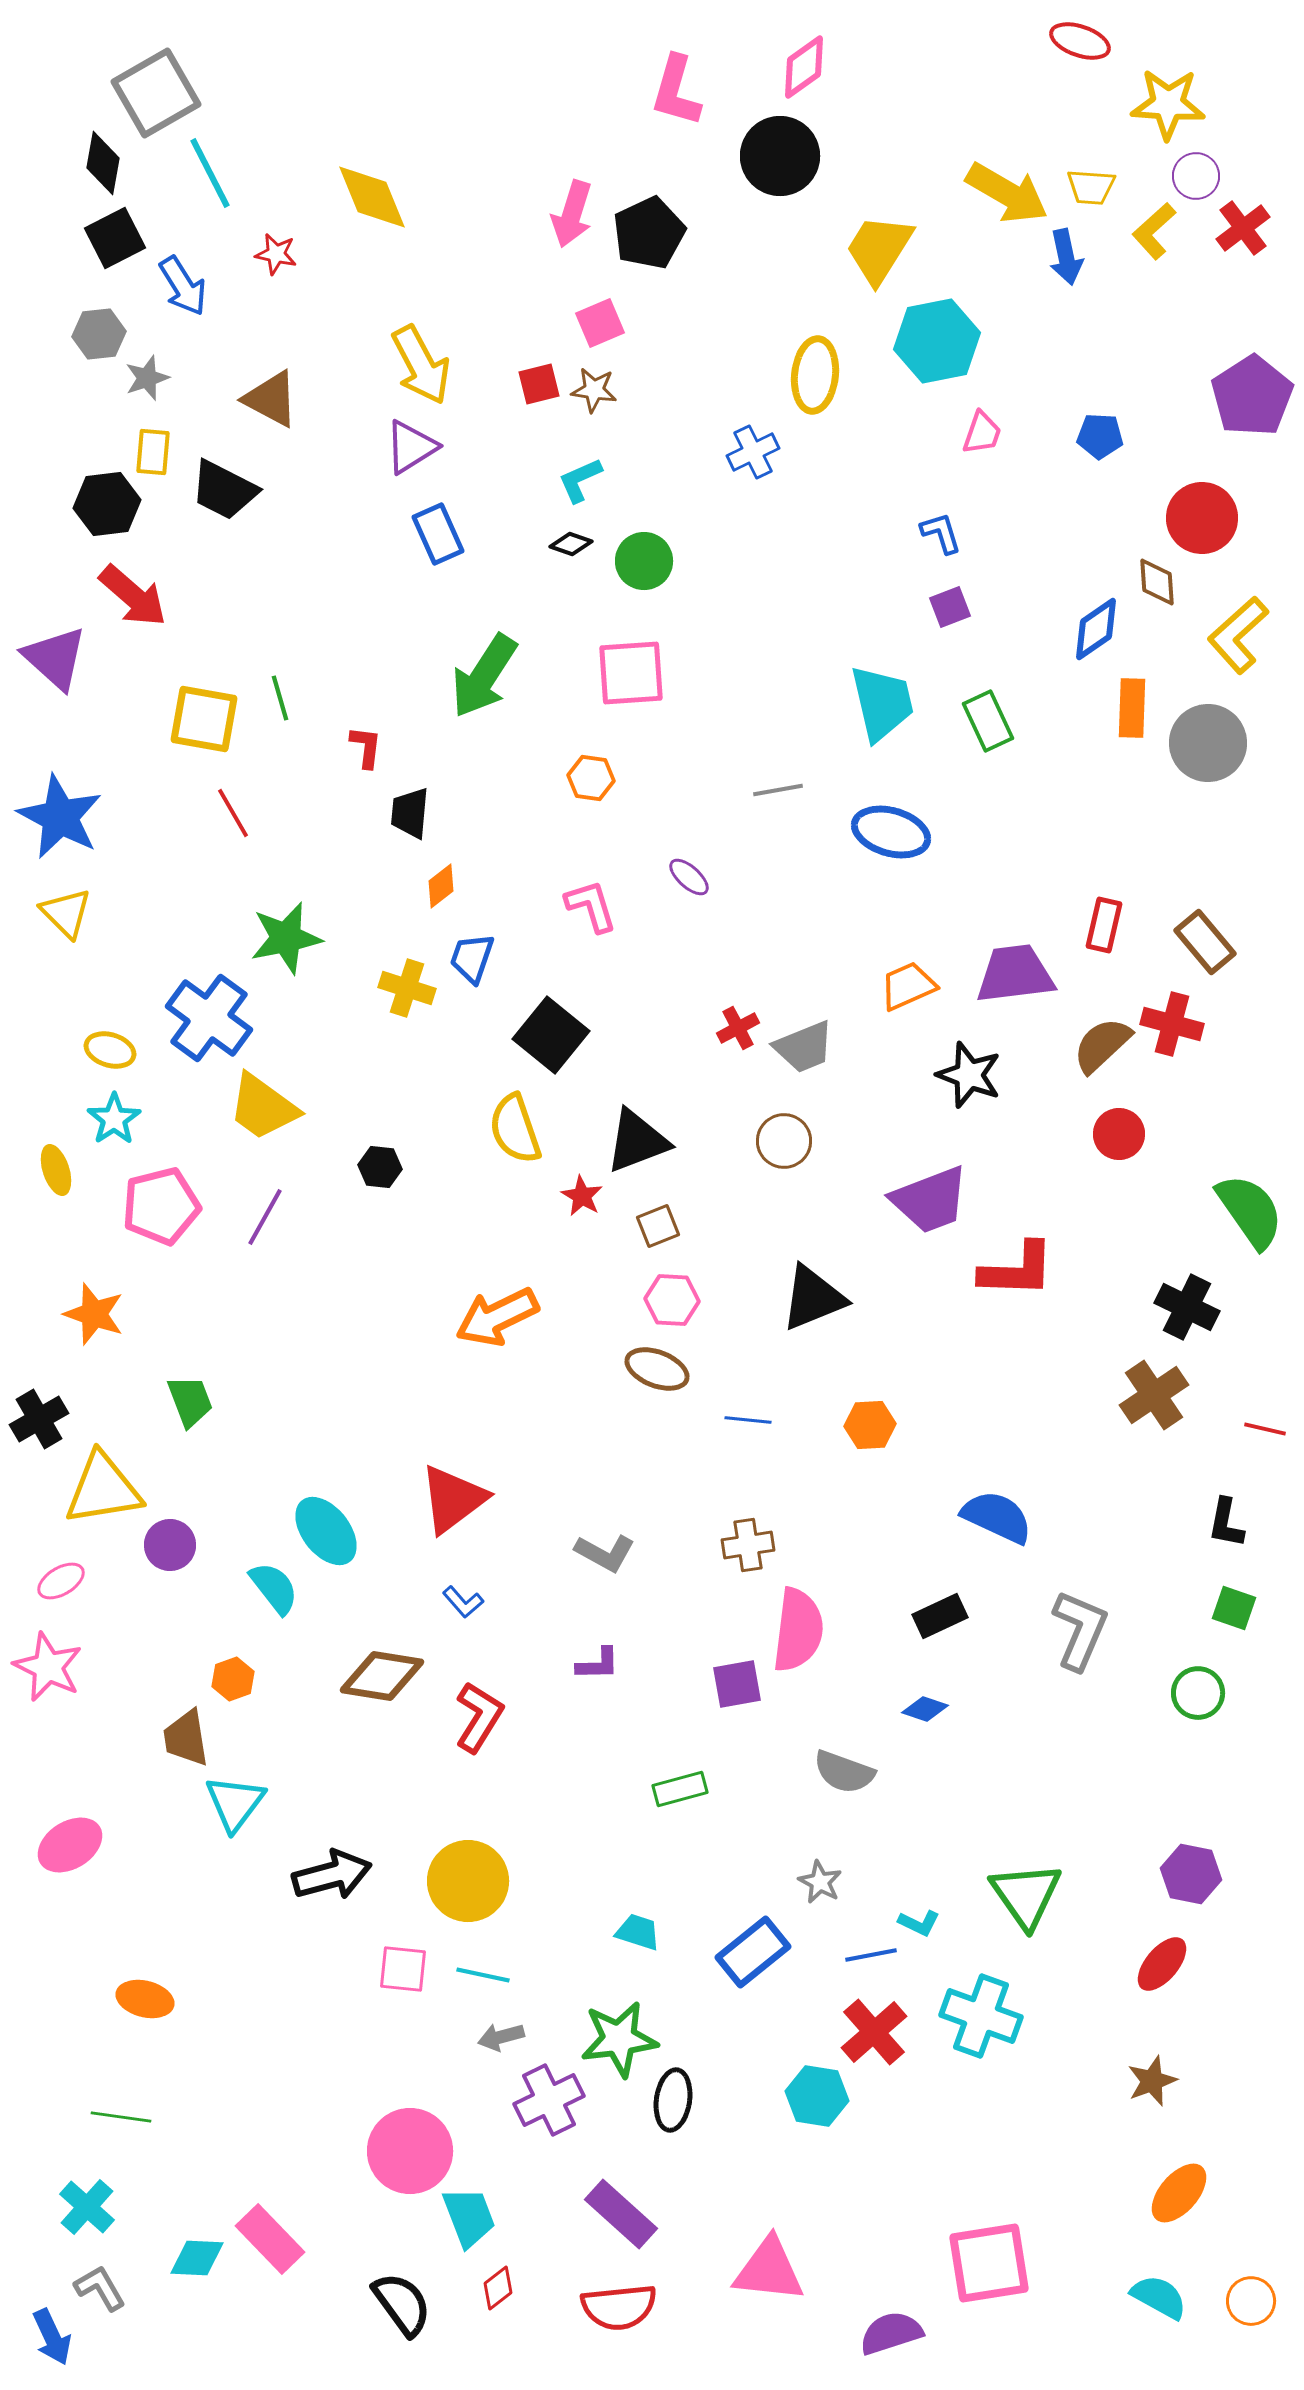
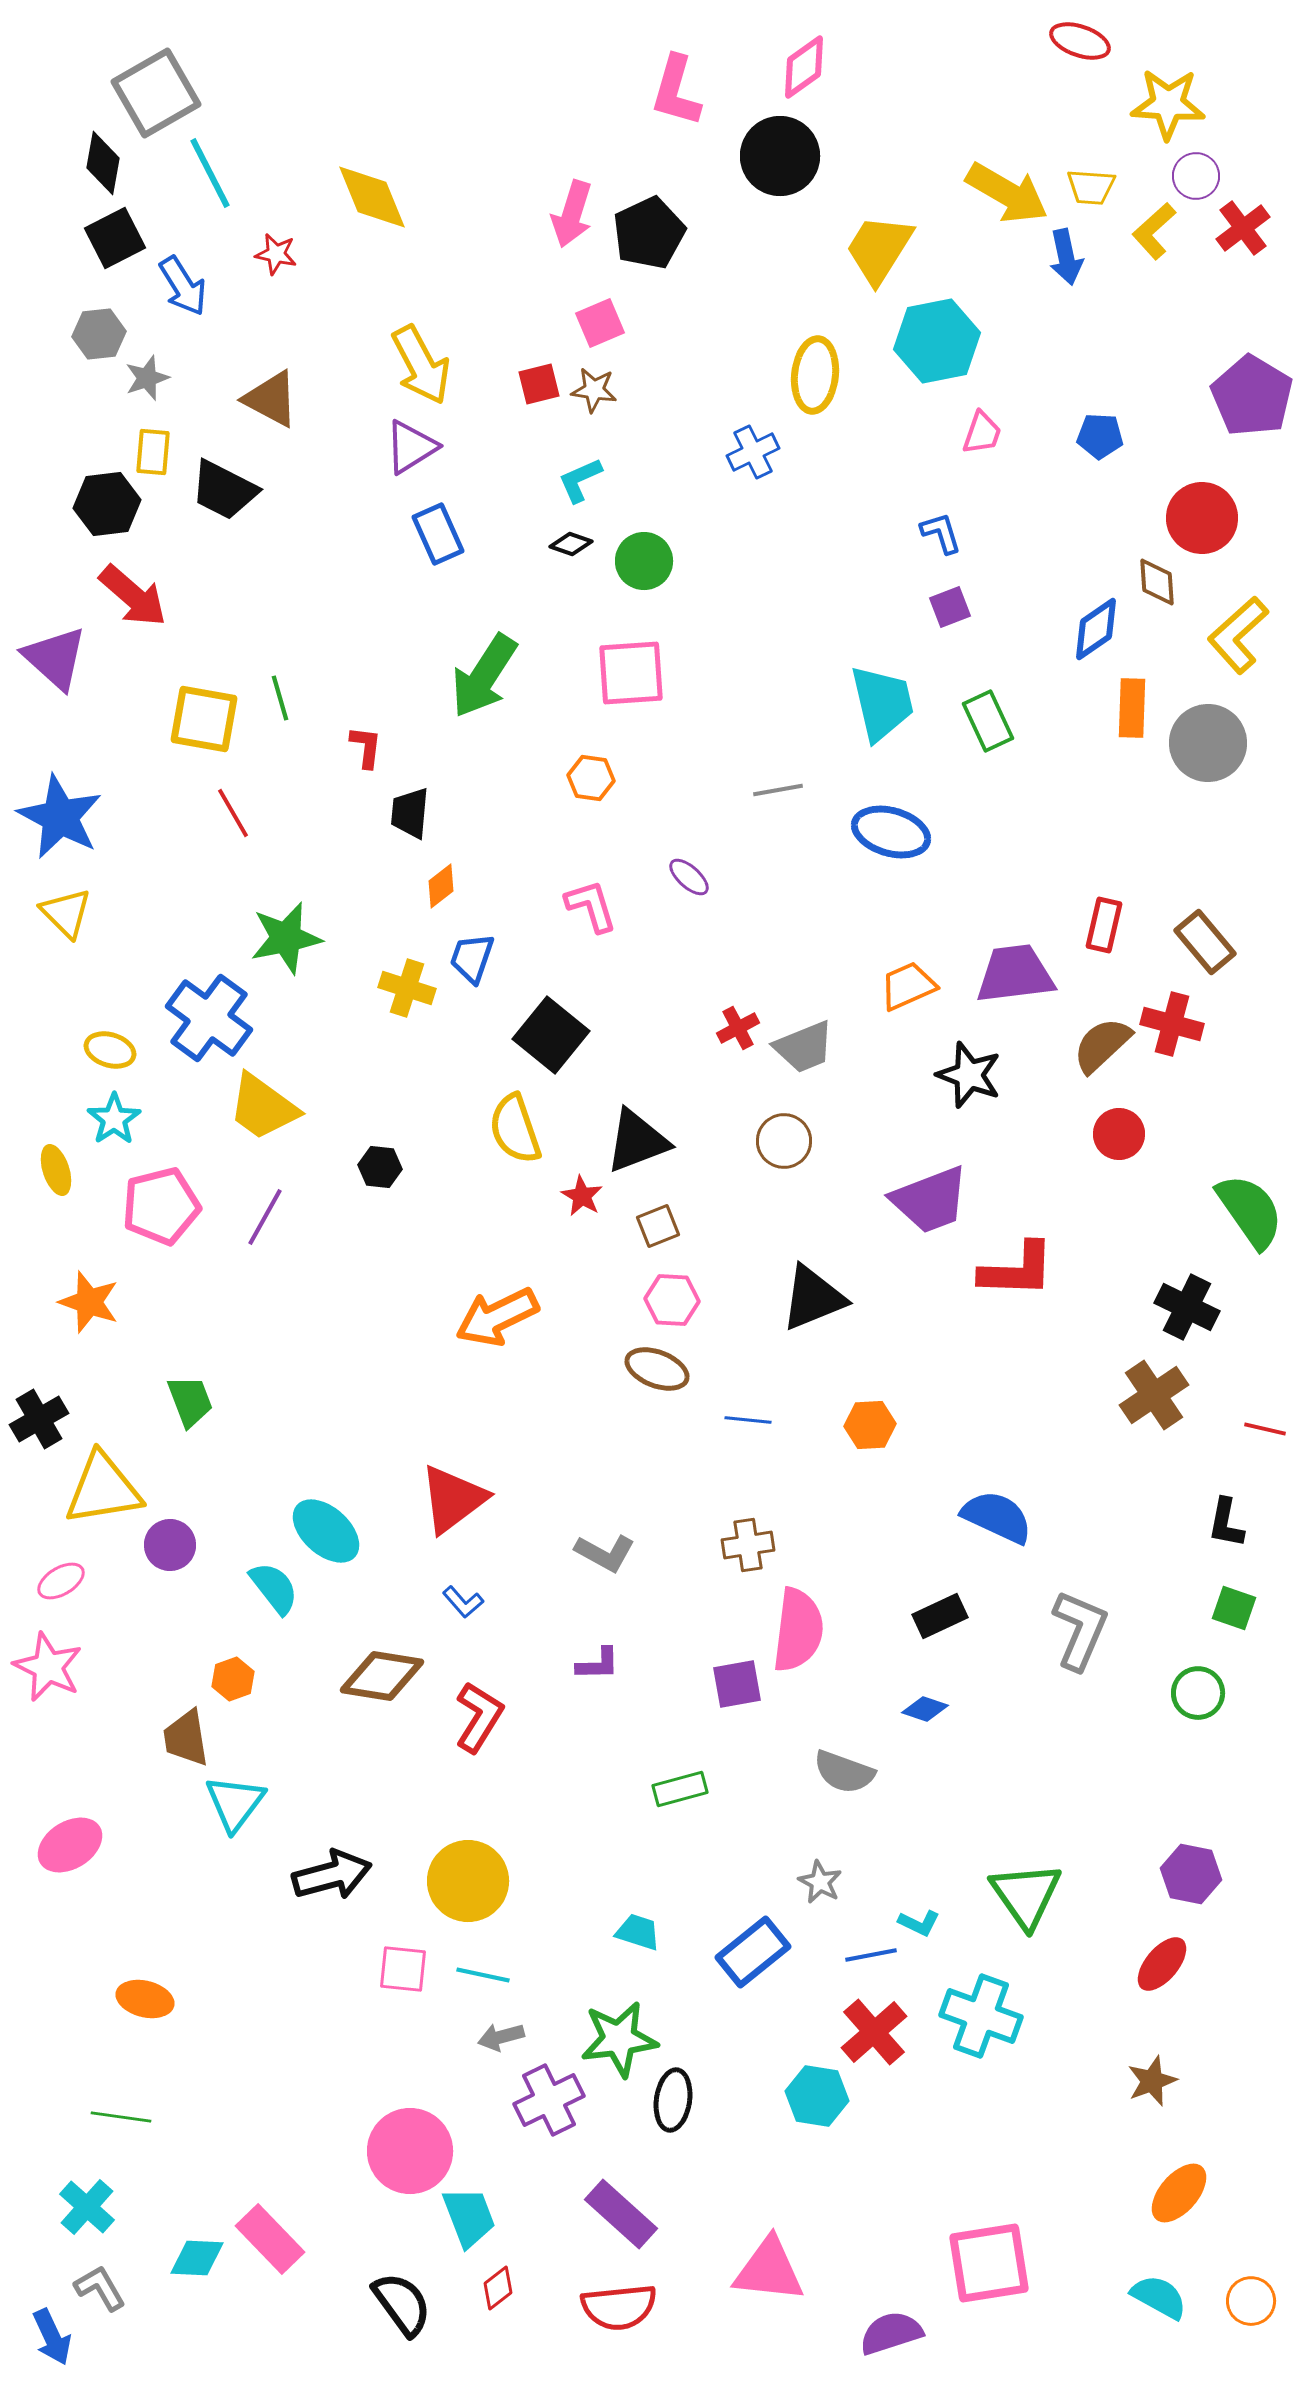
purple pentagon at (1252, 396): rotated 8 degrees counterclockwise
orange star at (94, 1314): moved 5 px left, 12 px up
cyan ellipse at (326, 1531): rotated 10 degrees counterclockwise
